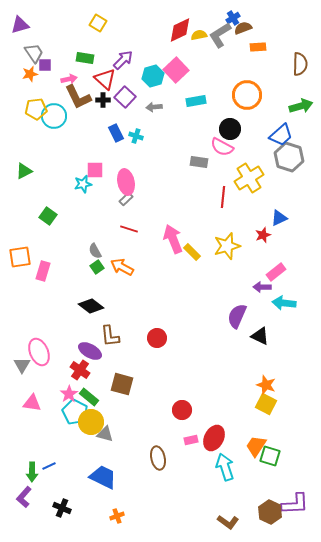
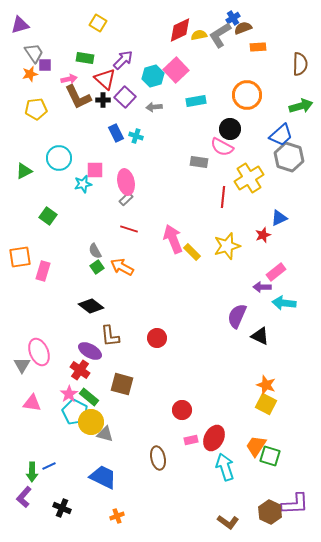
cyan circle at (54, 116): moved 5 px right, 42 px down
